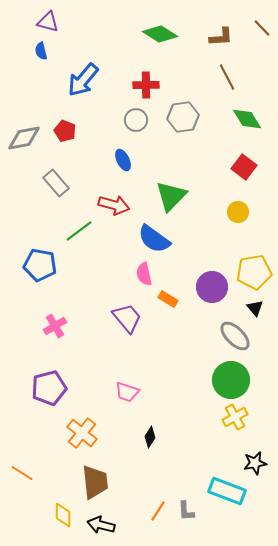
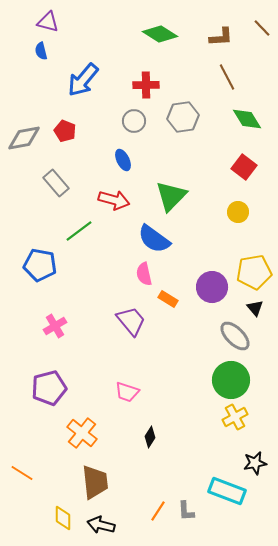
gray circle at (136, 120): moved 2 px left, 1 px down
red arrow at (114, 205): moved 5 px up
purple trapezoid at (127, 318): moved 4 px right, 3 px down
yellow diamond at (63, 515): moved 3 px down
